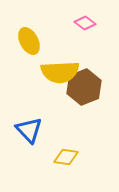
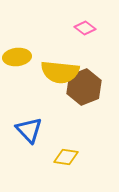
pink diamond: moved 5 px down
yellow ellipse: moved 12 px left, 16 px down; rotated 68 degrees counterclockwise
yellow semicircle: rotated 9 degrees clockwise
